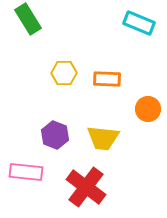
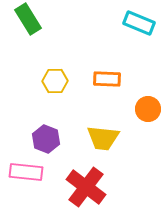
yellow hexagon: moved 9 px left, 8 px down
purple hexagon: moved 9 px left, 4 px down
